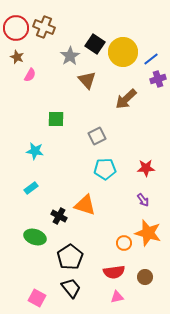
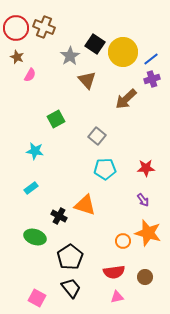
purple cross: moved 6 px left
green square: rotated 30 degrees counterclockwise
gray square: rotated 24 degrees counterclockwise
orange circle: moved 1 px left, 2 px up
